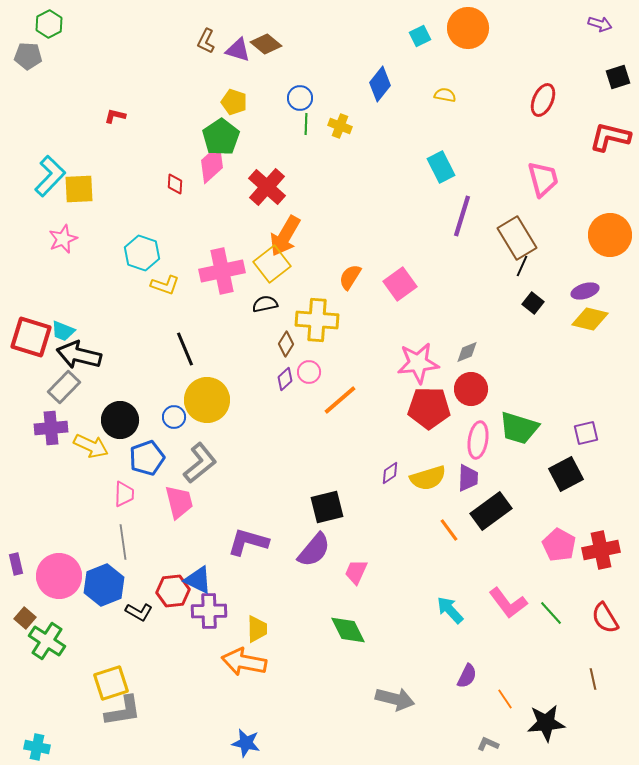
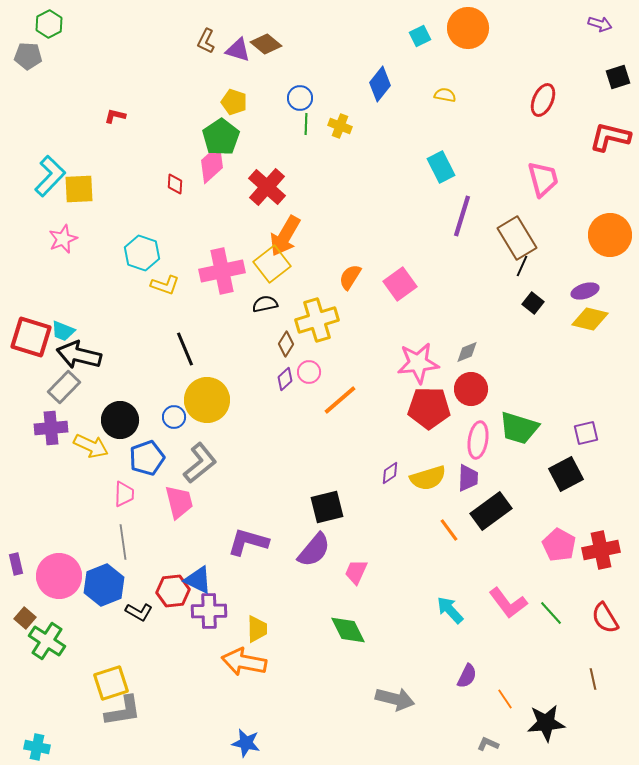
yellow cross at (317, 320): rotated 21 degrees counterclockwise
